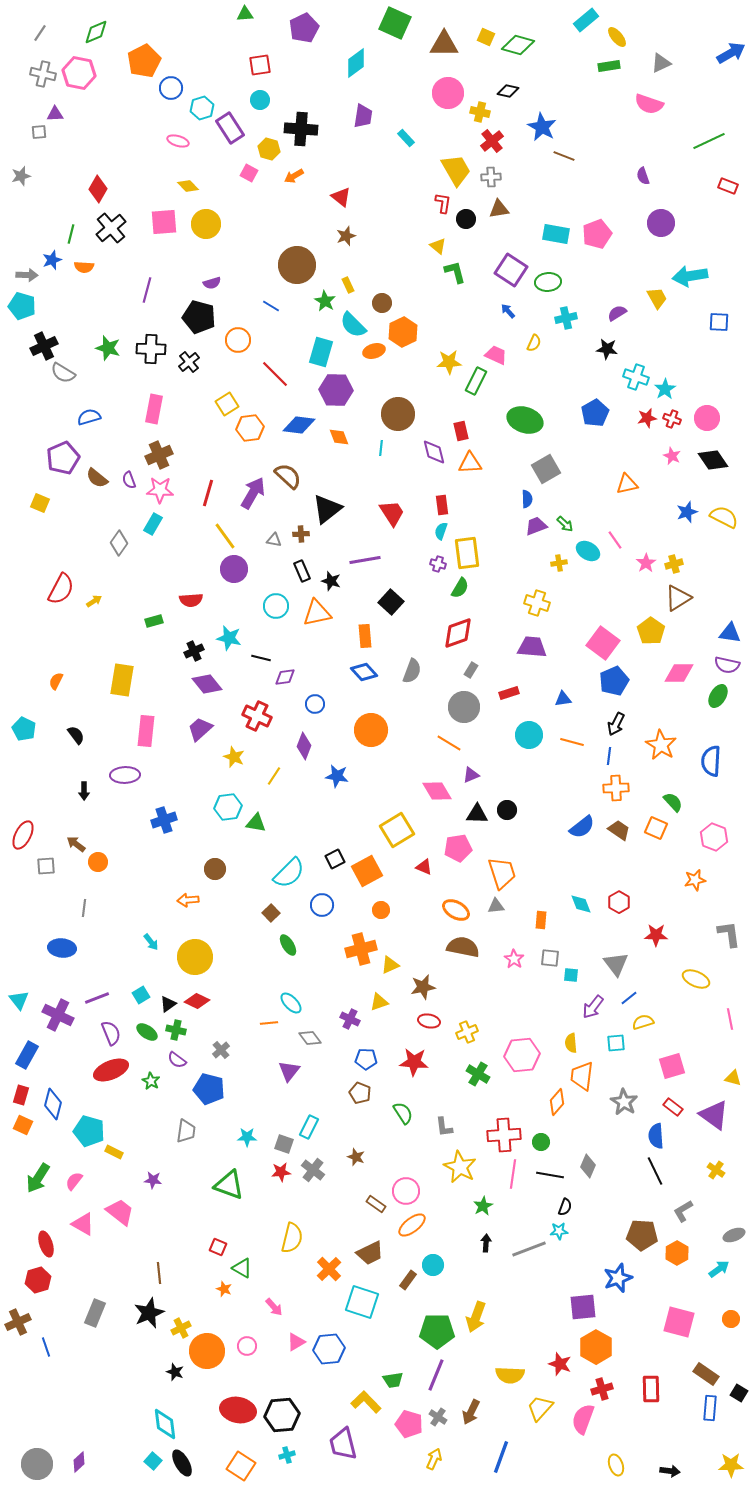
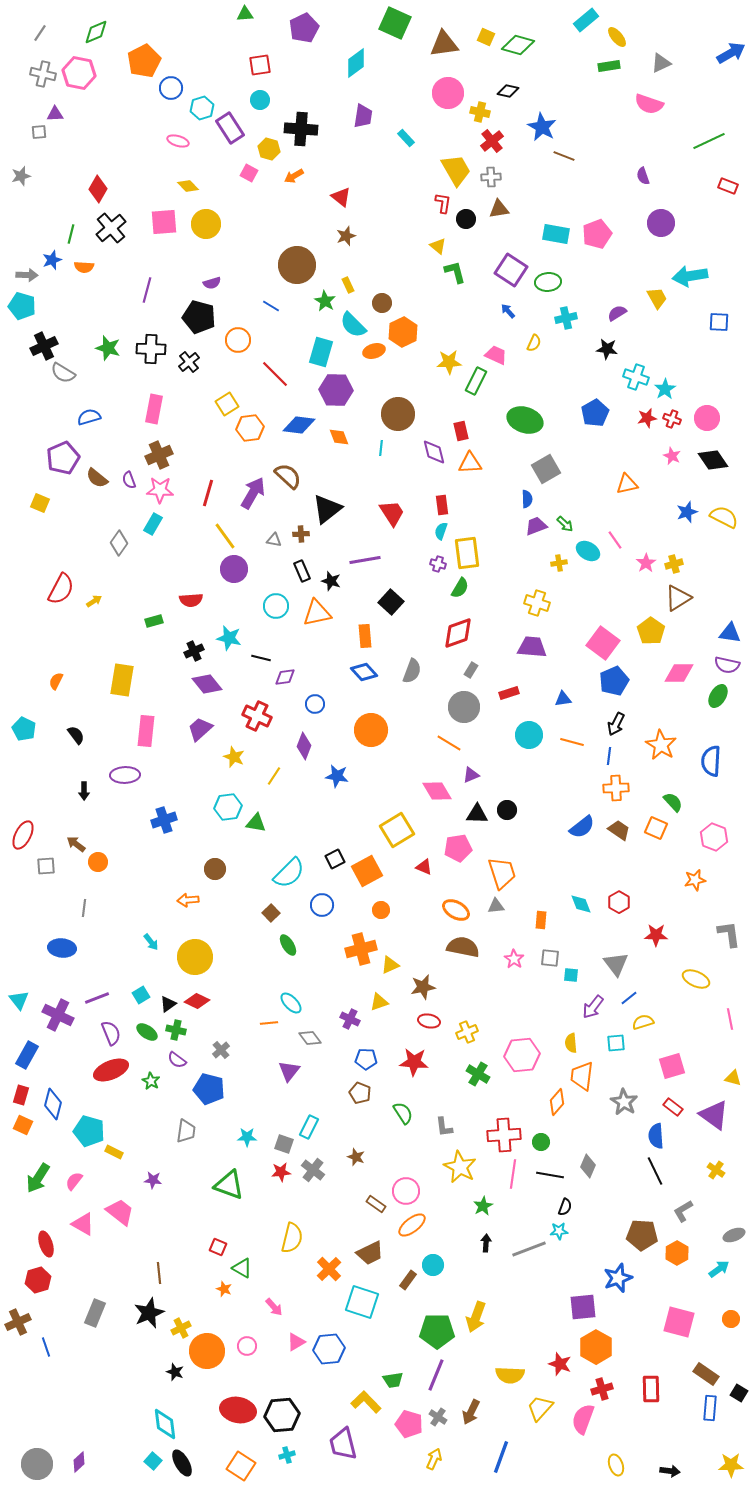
brown triangle at (444, 44): rotated 8 degrees counterclockwise
